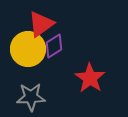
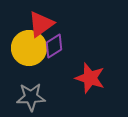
yellow circle: moved 1 px right, 1 px up
red star: rotated 16 degrees counterclockwise
